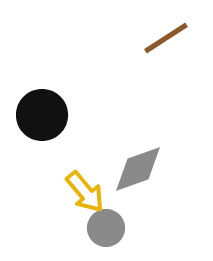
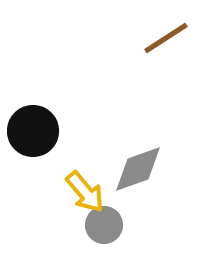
black circle: moved 9 px left, 16 px down
gray circle: moved 2 px left, 3 px up
